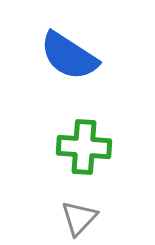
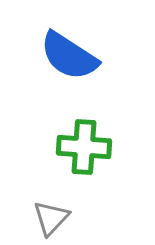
gray triangle: moved 28 px left
